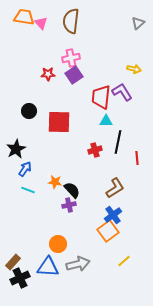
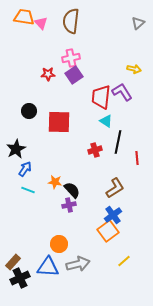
cyan triangle: rotated 32 degrees clockwise
orange circle: moved 1 px right
